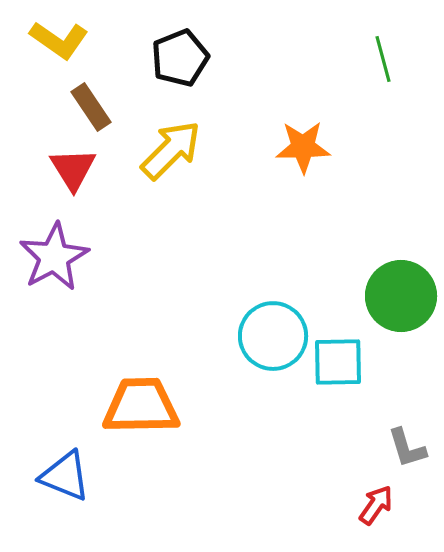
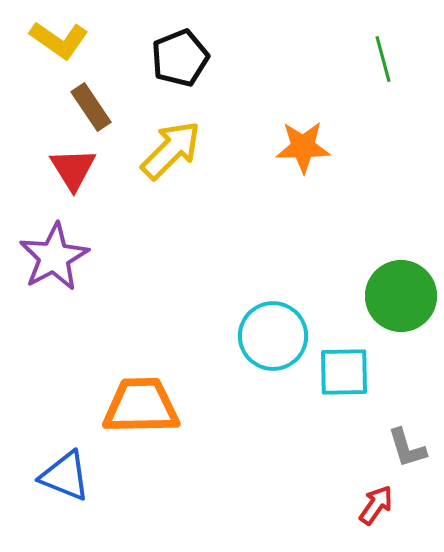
cyan square: moved 6 px right, 10 px down
